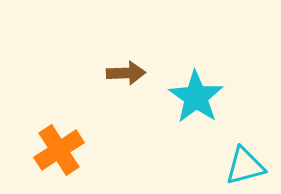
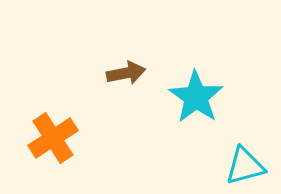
brown arrow: rotated 9 degrees counterclockwise
orange cross: moved 6 px left, 12 px up
